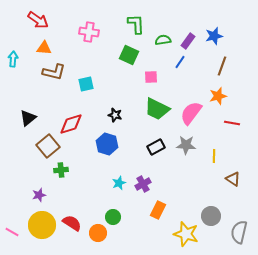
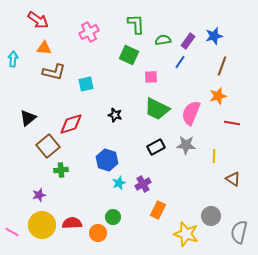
pink cross: rotated 36 degrees counterclockwise
pink semicircle: rotated 15 degrees counterclockwise
blue hexagon: moved 16 px down
red semicircle: rotated 36 degrees counterclockwise
